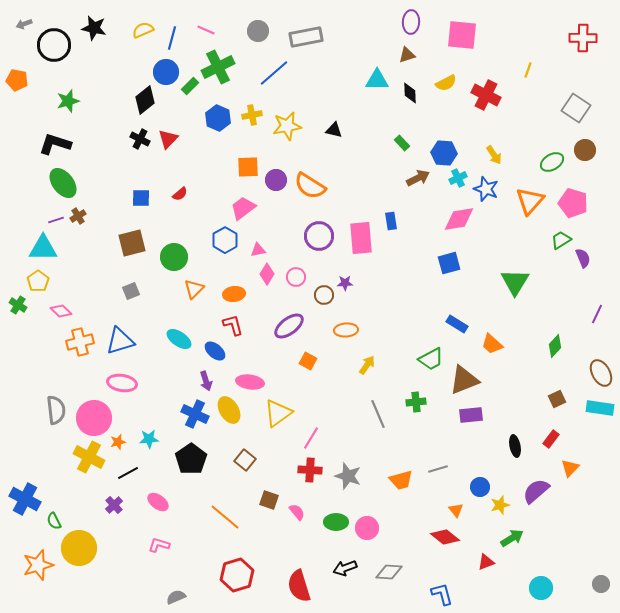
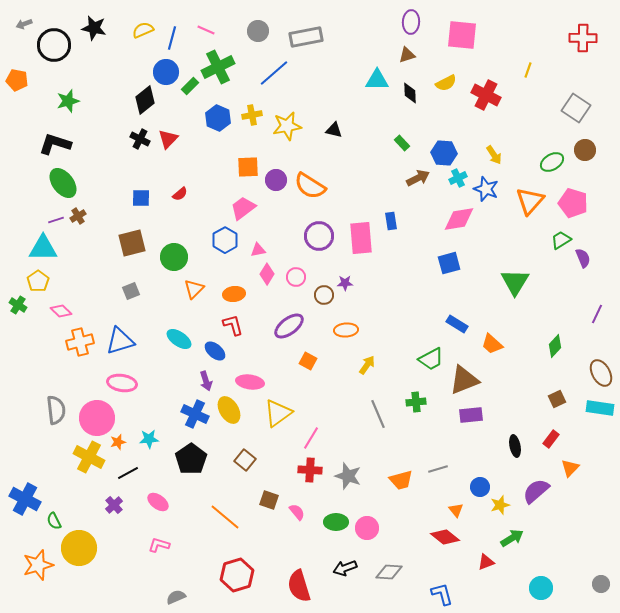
pink circle at (94, 418): moved 3 px right
